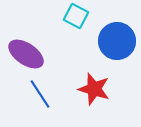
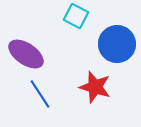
blue circle: moved 3 px down
red star: moved 1 px right, 2 px up
